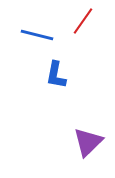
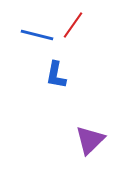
red line: moved 10 px left, 4 px down
purple triangle: moved 2 px right, 2 px up
